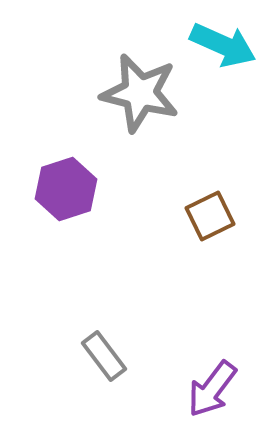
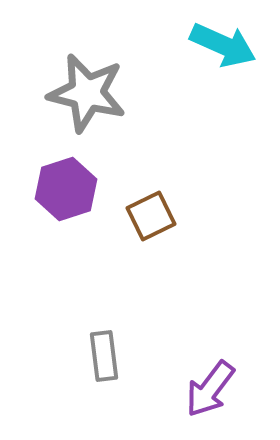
gray star: moved 53 px left
brown square: moved 59 px left
gray rectangle: rotated 30 degrees clockwise
purple arrow: moved 2 px left
